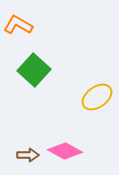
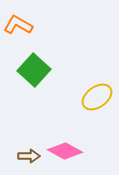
brown arrow: moved 1 px right, 1 px down
